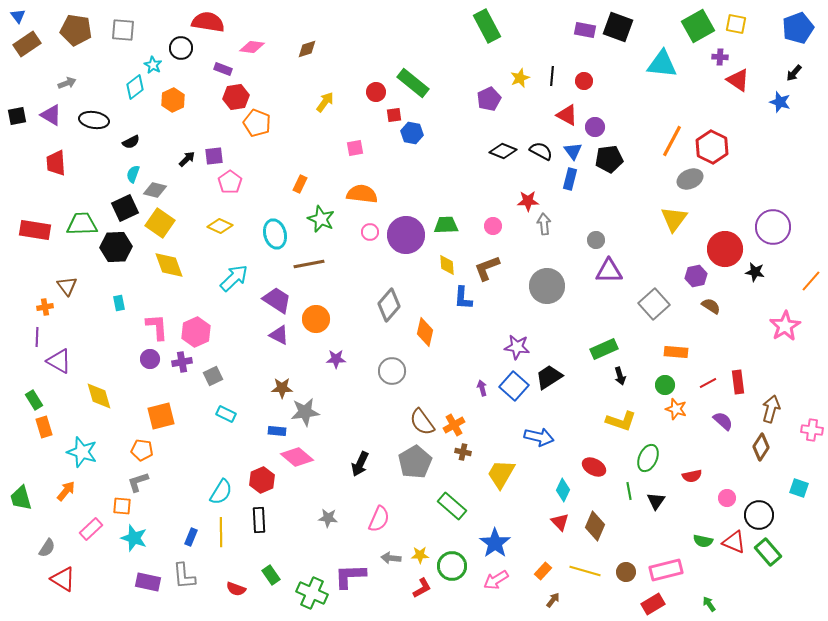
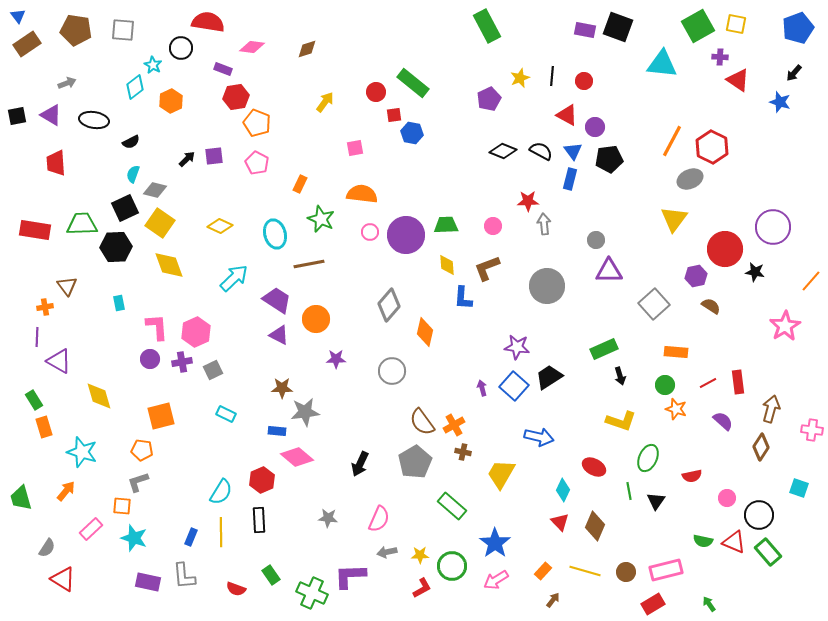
orange hexagon at (173, 100): moved 2 px left, 1 px down
pink pentagon at (230, 182): moved 27 px right, 19 px up; rotated 10 degrees counterclockwise
gray square at (213, 376): moved 6 px up
gray arrow at (391, 558): moved 4 px left, 6 px up; rotated 18 degrees counterclockwise
